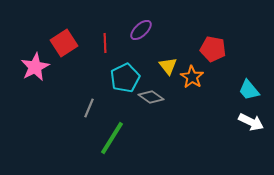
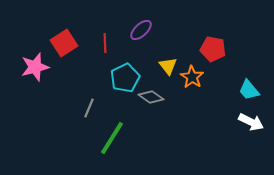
pink star: rotated 12 degrees clockwise
